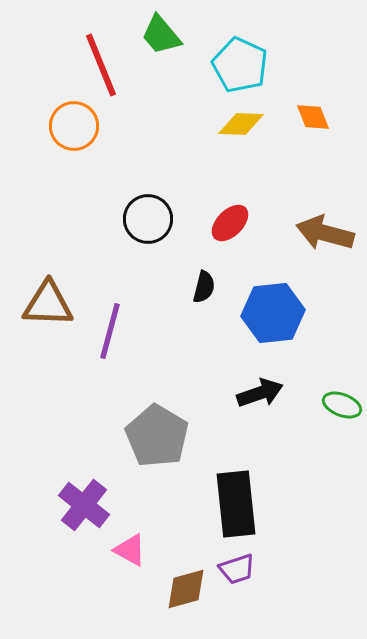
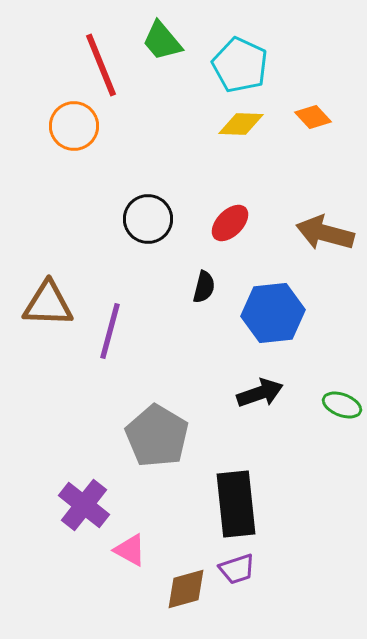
green trapezoid: moved 1 px right, 6 px down
orange diamond: rotated 21 degrees counterclockwise
